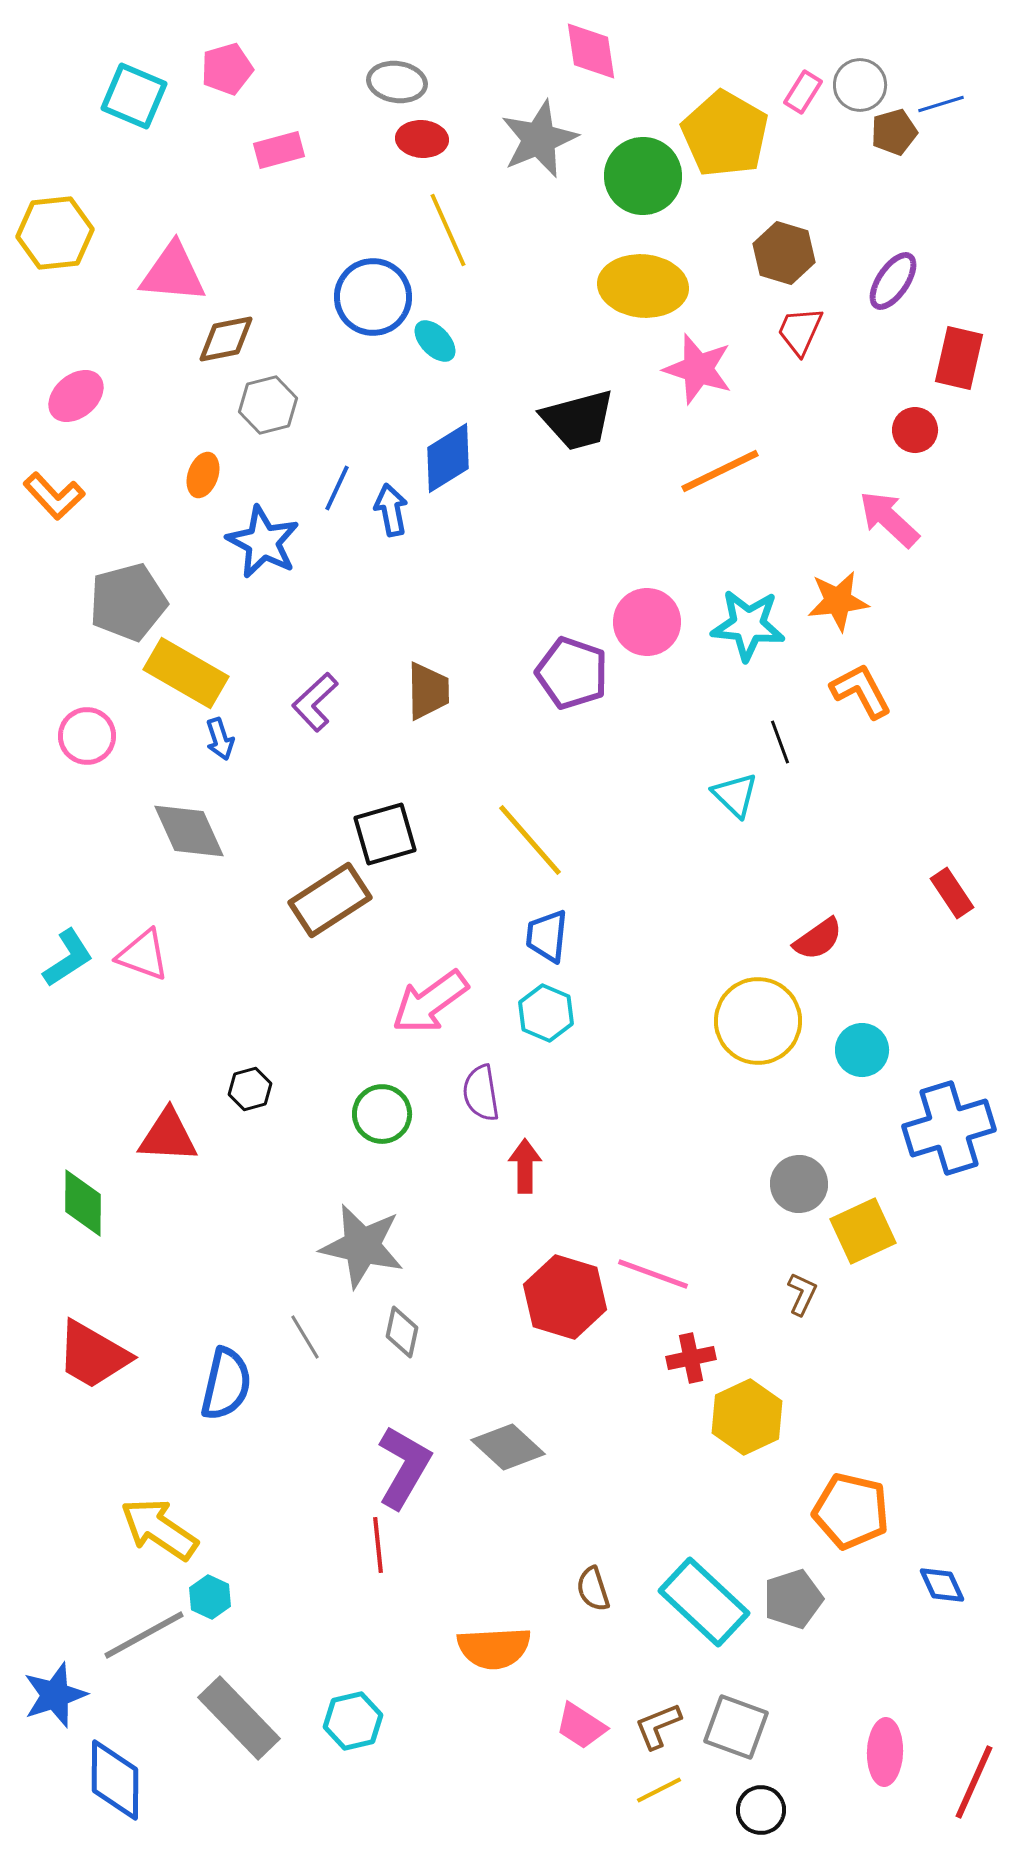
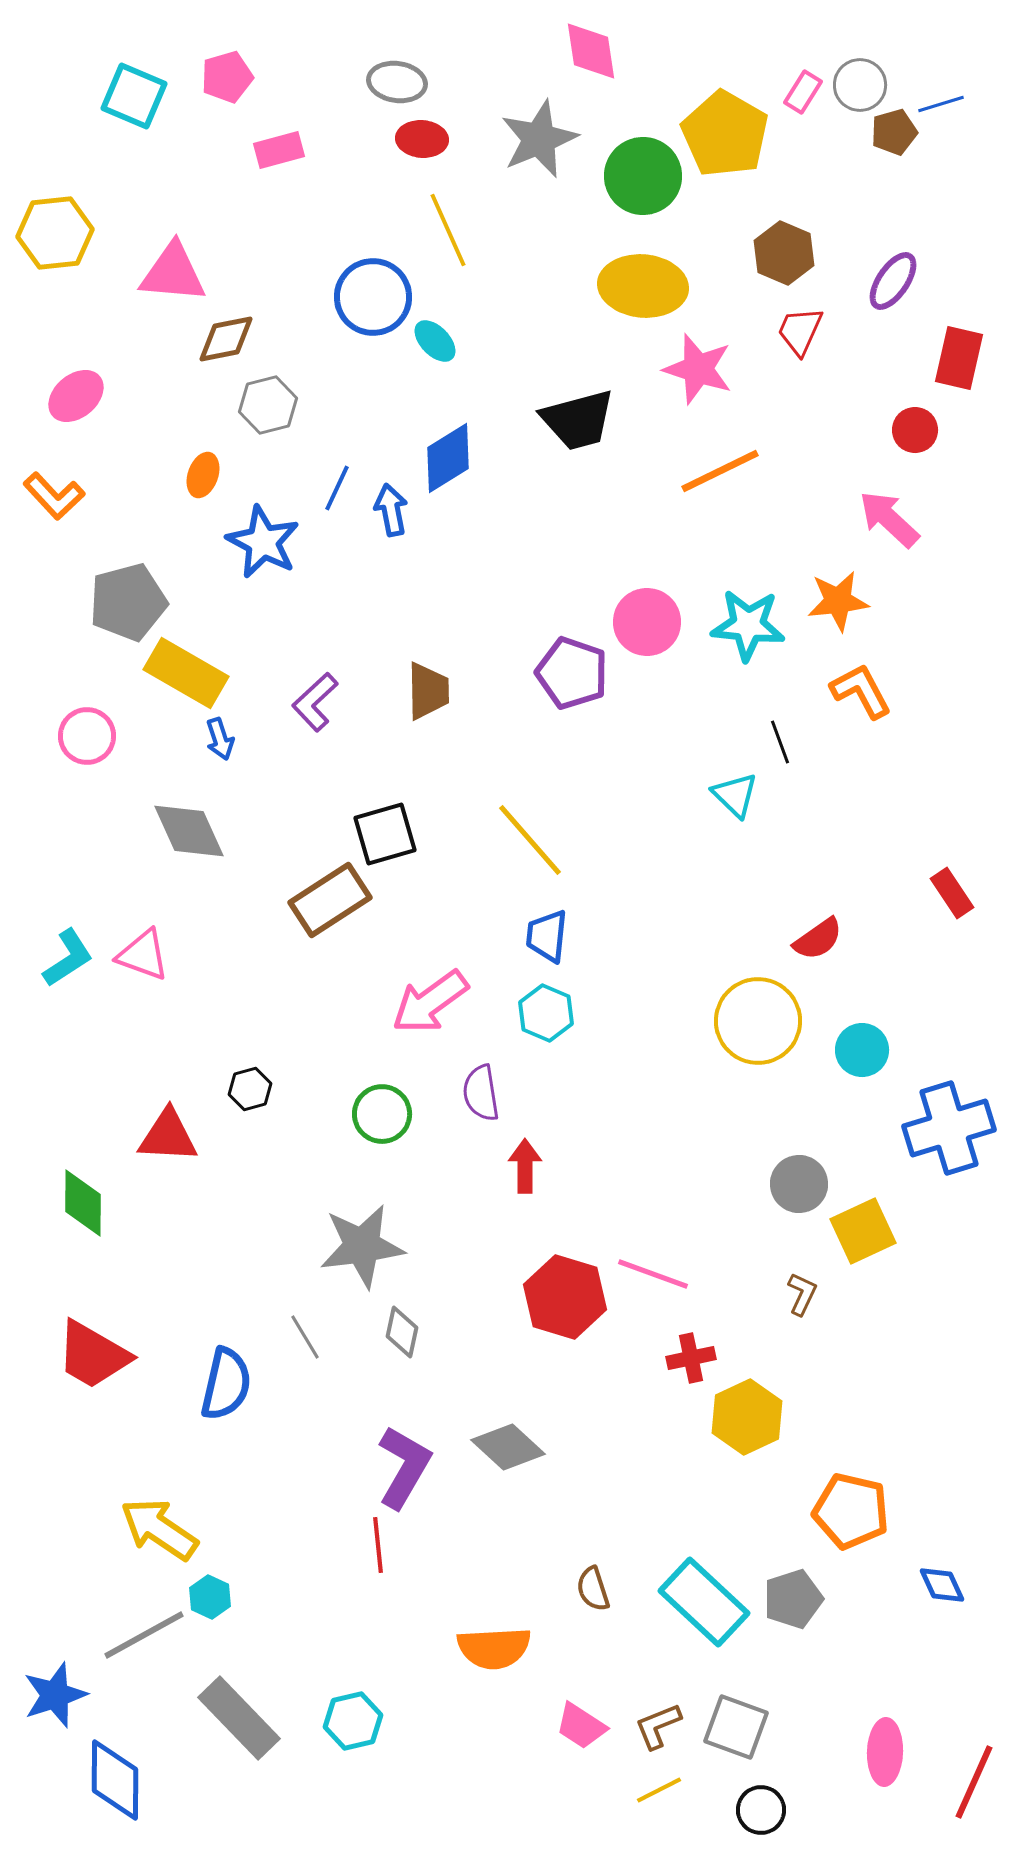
pink pentagon at (227, 69): moved 8 px down
brown hexagon at (784, 253): rotated 6 degrees clockwise
gray star at (362, 1246): rotated 20 degrees counterclockwise
